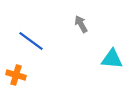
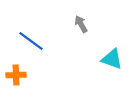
cyan triangle: rotated 15 degrees clockwise
orange cross: rotated 18 degrees counterclockwise
